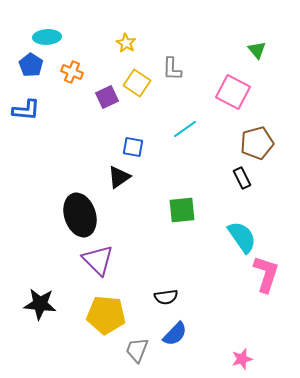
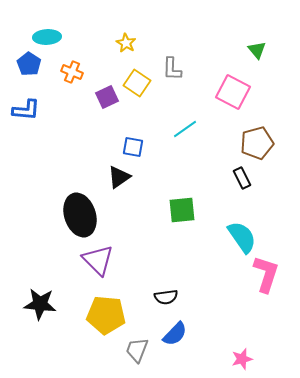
blue pentagon: moved 2 px left, 1 px up
